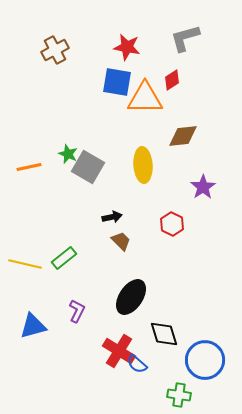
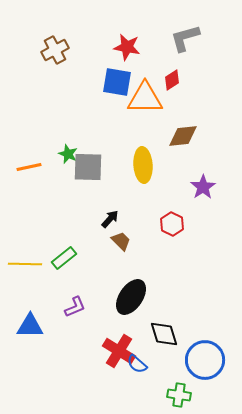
gray square: rotated 28 degrees counterclockwise
black arrow: moved 2 px left, 2 px down; rotated 36 degrees counterclockwise
yellow line: rotated 12 degrees counterclockwise
purple L-shape: moved 2 px left, 4 px up; rotated 40 degrees clockwise
blue triangle: moved 3 px left; rotated 16 degrees clockwise
